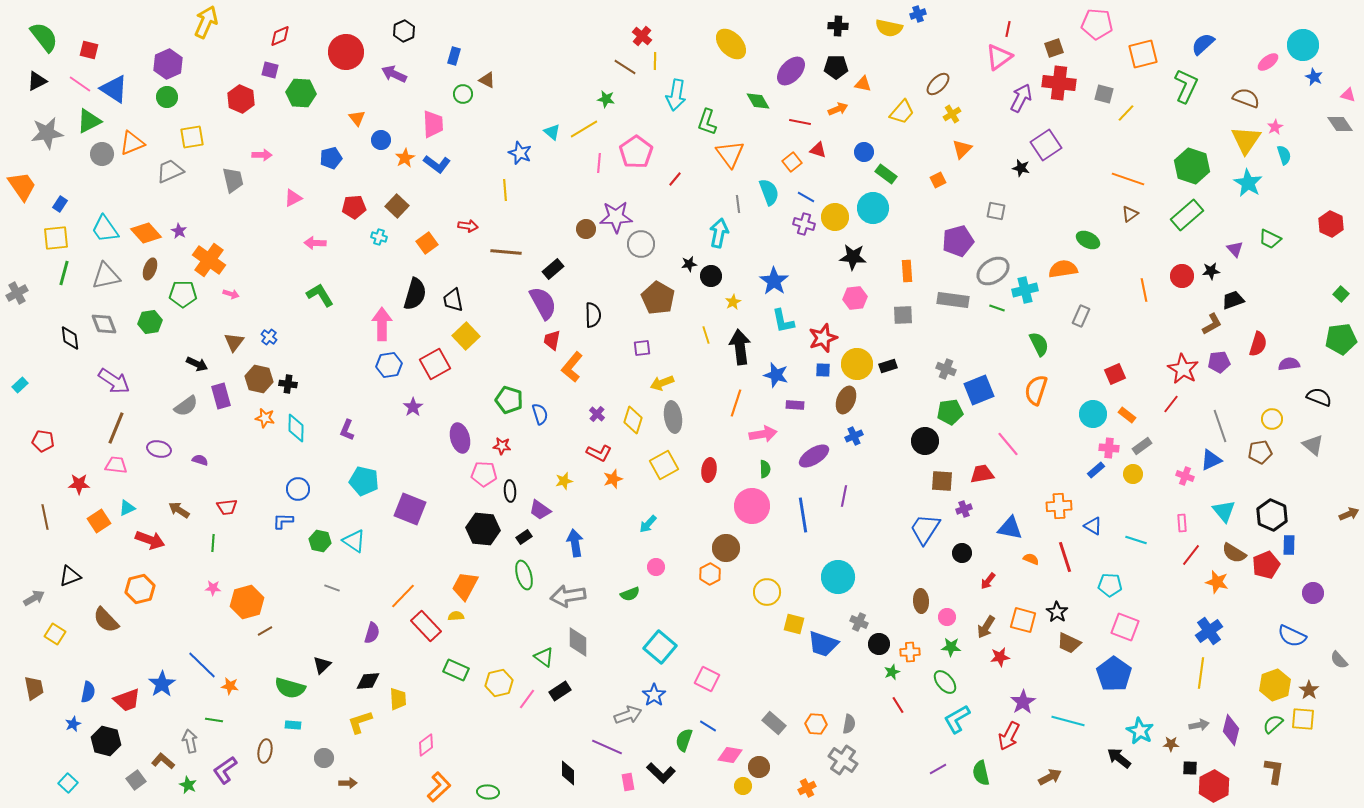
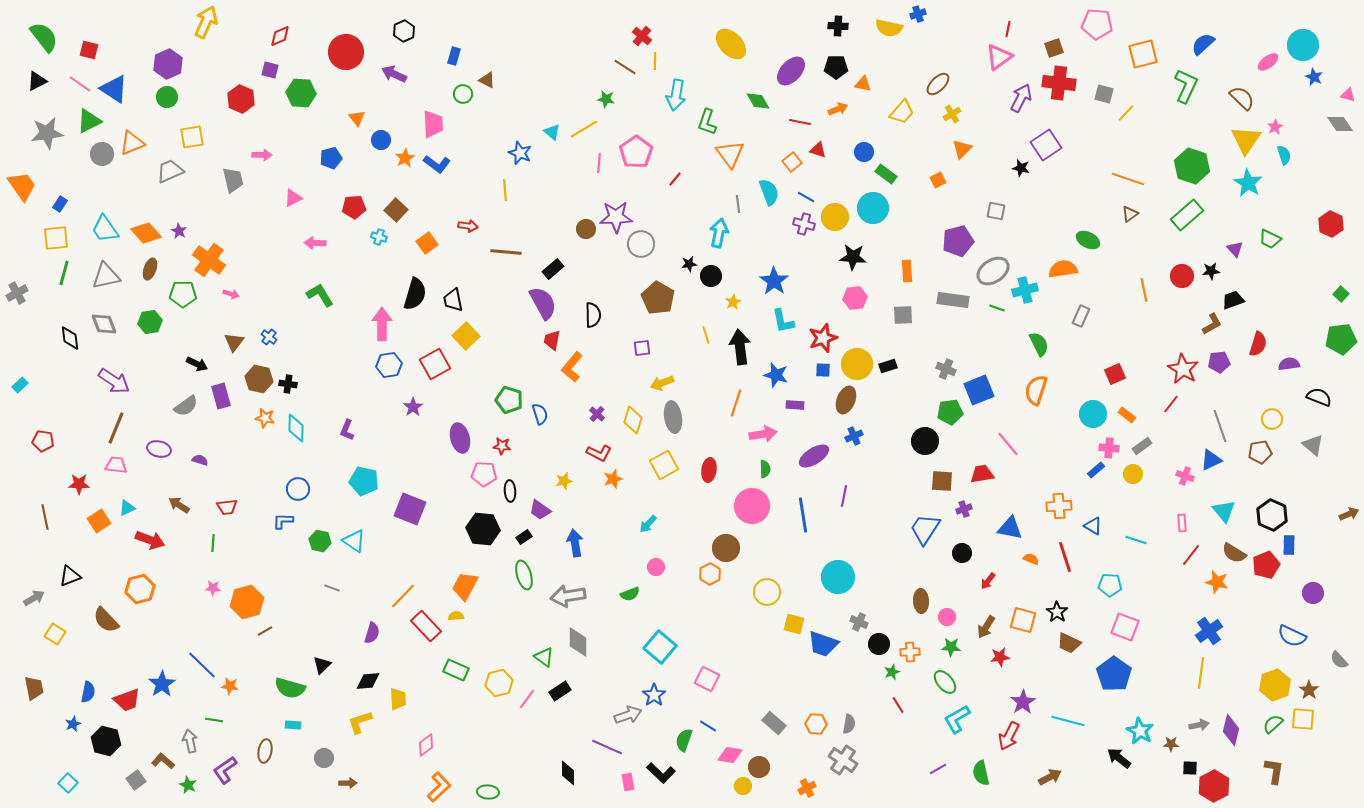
brown semicircle at (1246, 98): moved 4 px left; rotated 24 degrees clockwise
brown square at (397, 206): moved 1 px left, 4 px down
brown arrow at (179, 510): moved 5 px up
